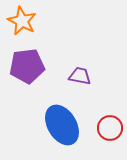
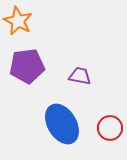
orange star: moved 4 px left
blue ellipse: moved 1 px up
